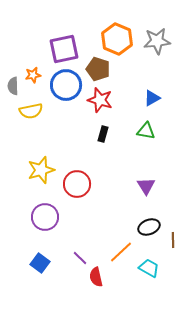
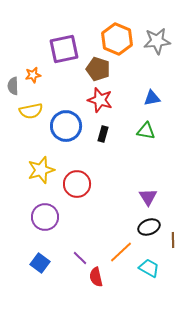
blue circle: moved 41 px down
blue triangle: rotated 18 degrees clockwise
purple triangle: moved 2 px right, 11 px down
